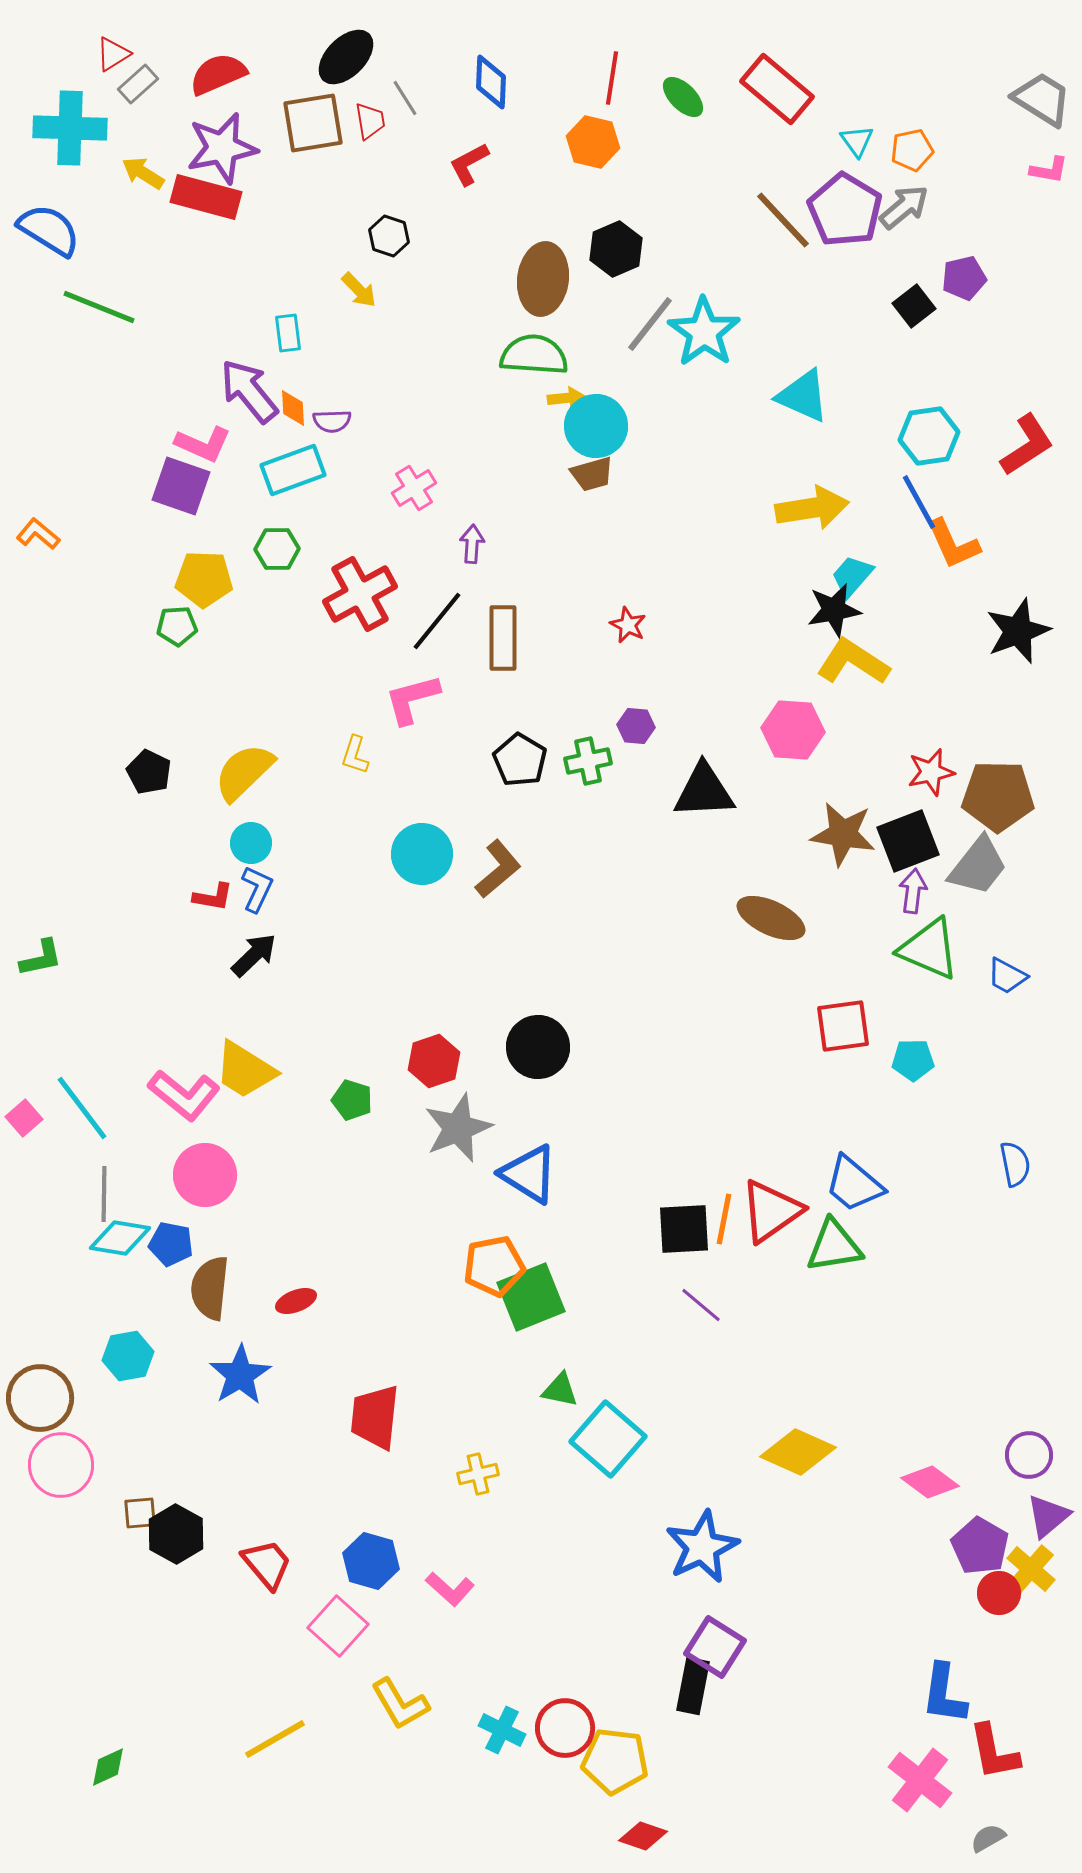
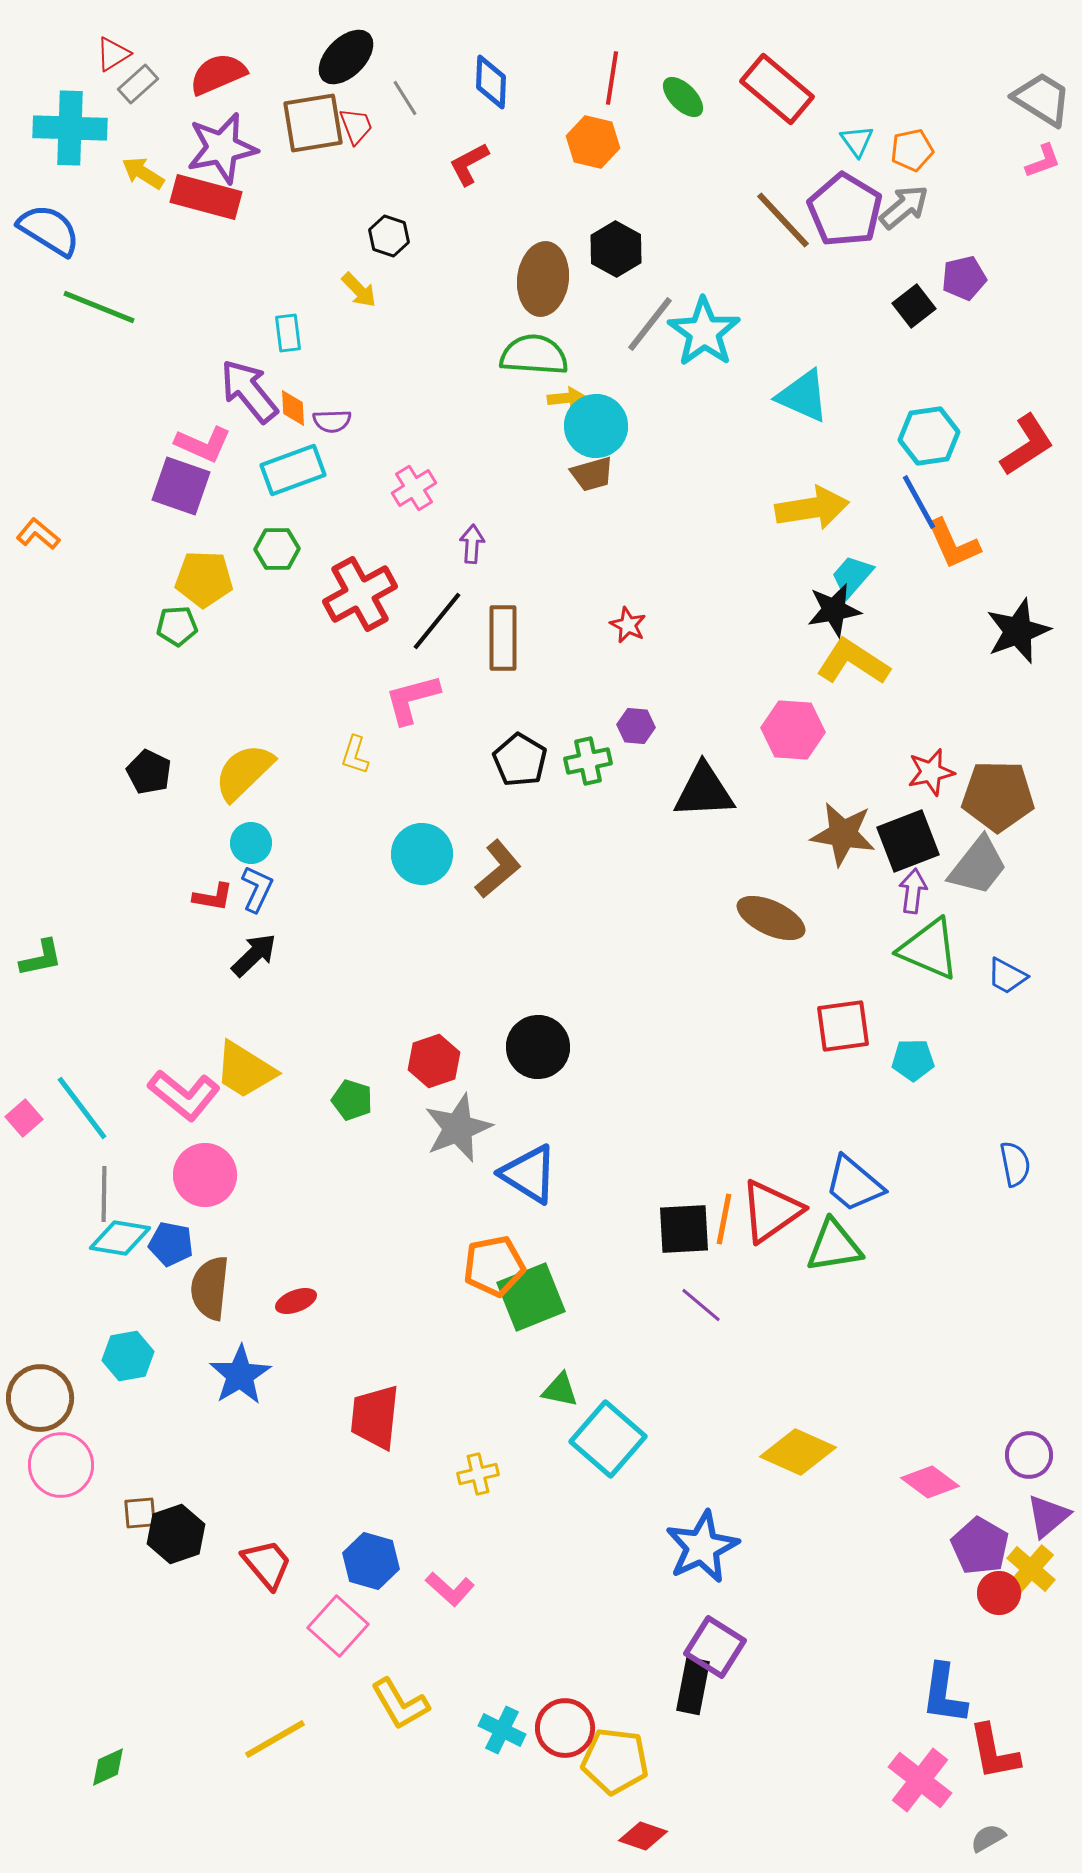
red trapezoid at (370, 121): moved 14 px left, 5 px down; rotated 12 degrees counterclockwise
pink L-shape at (1049, 170): moved 6 px left, 9 px up; rotated 30 degrees counterclockwise
black hexagon at (616, 249): rotated 8 degrees counterclockwise
black hexagon at (176, 1534): rotated 12 degrees clockwise
